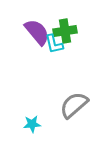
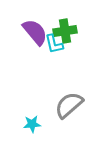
purple semicircle: moved 2 px left
gray semicircle: moved 5 px left
